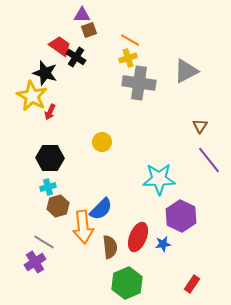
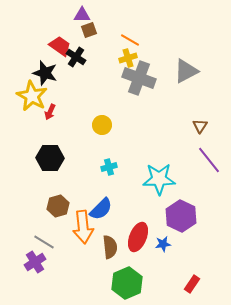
gray cross: moved 5 px up; rotated 12 degrees clockwise
yellow circle: moved 17 px up
cyan cross: moved 61 px right, 20 px up
